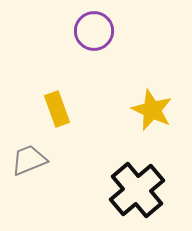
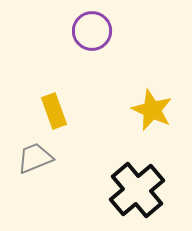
purple circle: moved 2 px left
yellow rectangle: moved 3 px left, 2 px down
gray trapezoid: moved 6 px right, 2 px up
